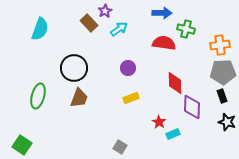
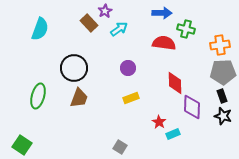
black star: moved 4 px left, 6 px up
